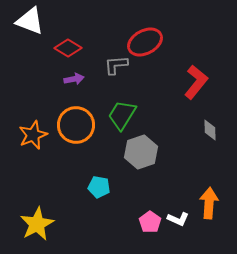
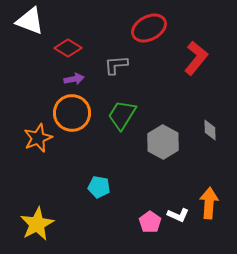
red ellipse: moved 4 px right, 14 px up
red L-shape: moved 24 px up
orange circle: moved 4 px left, 12 px up
orange star: moved 5 px right, 3 px down
gray hexagon: moved 22 px right, 10 px up; rotated 12 degrees counterclockwise
white L-shape: moved 4 px up
